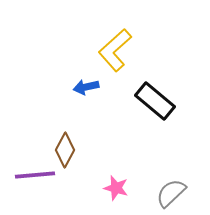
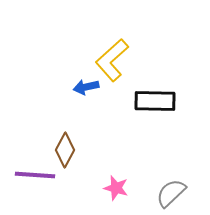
yellow L-shape: moved 3 px left, 10 px down
black rectangle: rotated 39 degrees counterclockwise
purple line: rotated 9 degrees clockwise
